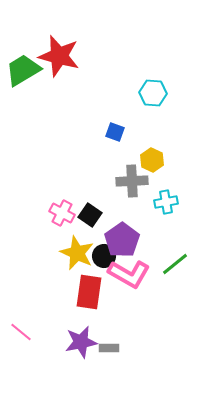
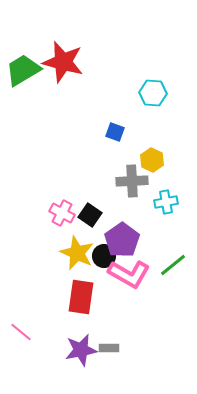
red star: moved 4 px right, 6 px down
green line: moved 2 px left, 1 px down
red rectangle: moved 8 px left, 5 px down
purple star: moved 8 px down
